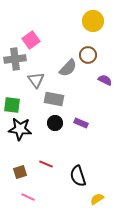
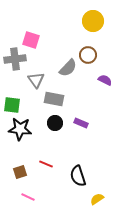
pink square: rotated 36 degrees counterclockwise
